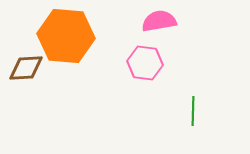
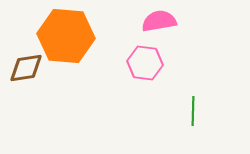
brown diamond: rotated 6 degrees counterclockwise
